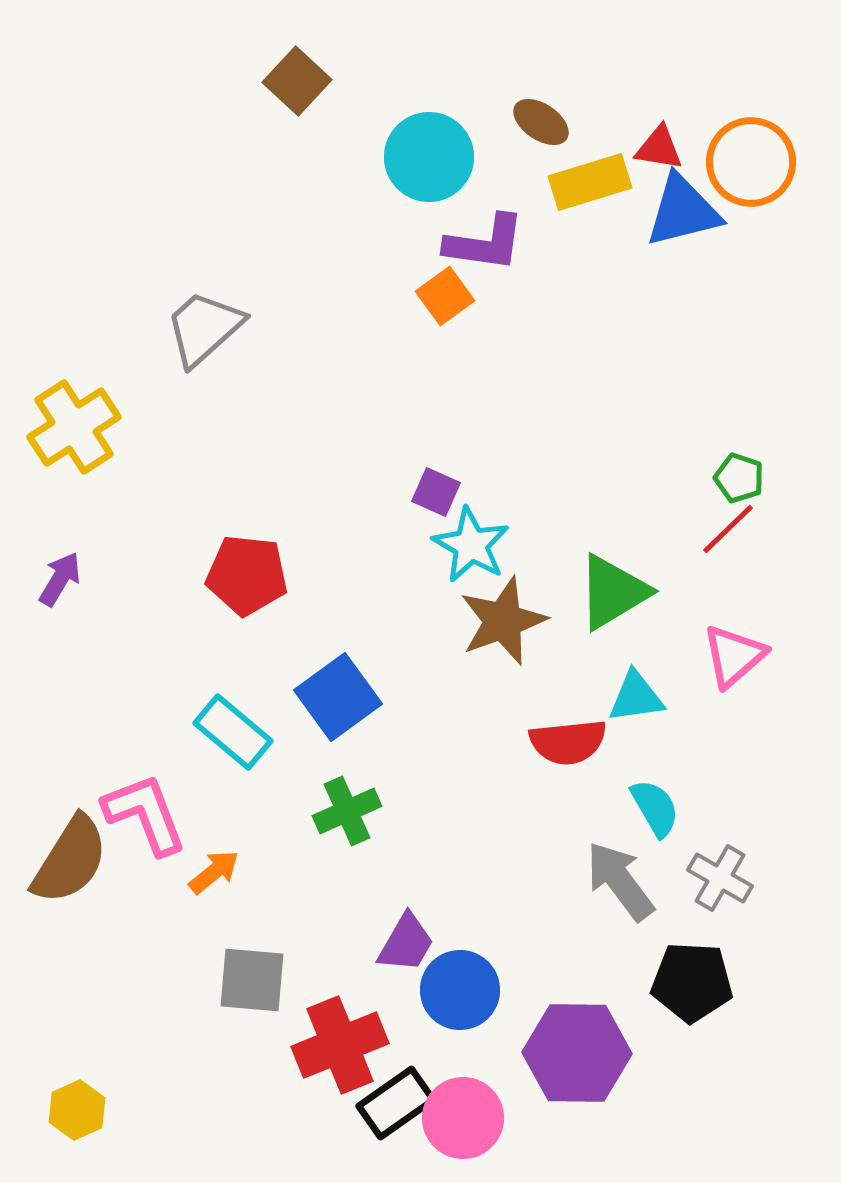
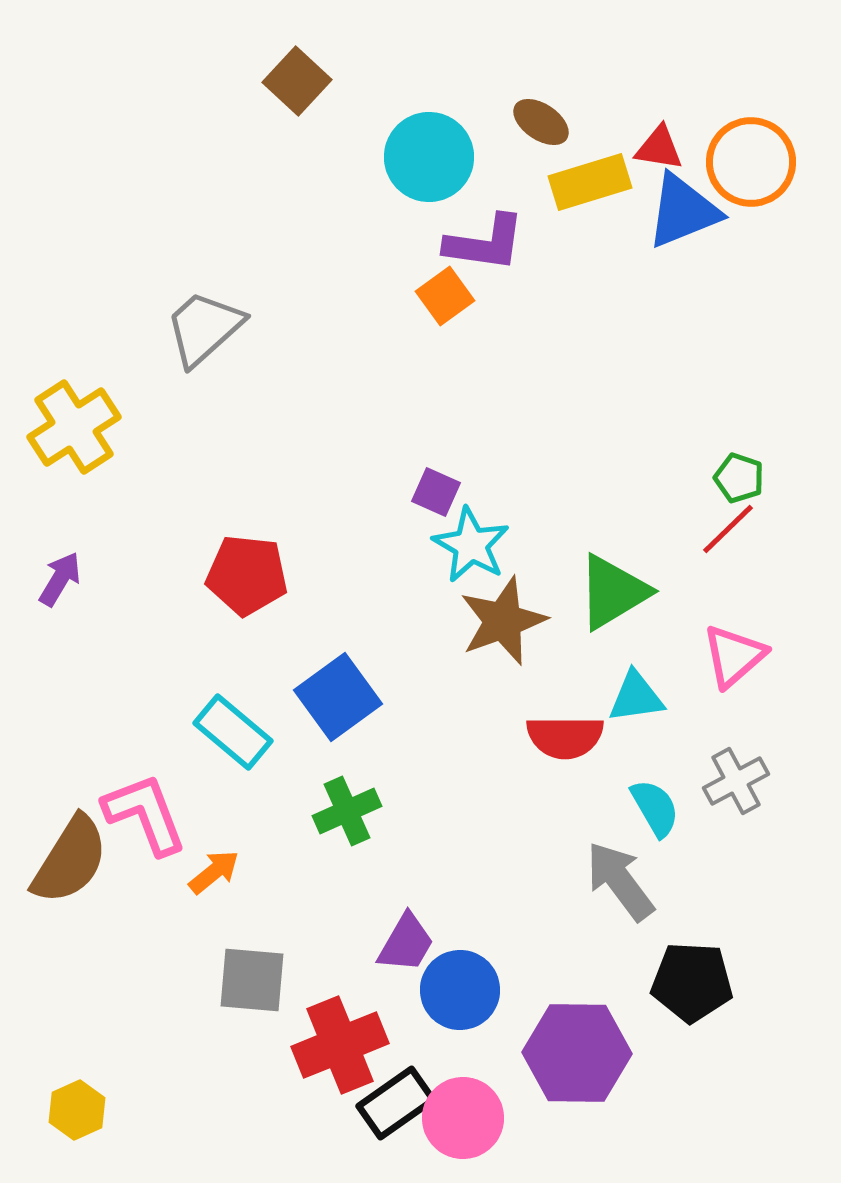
blue triangle: rotated 8 degrees counterclockwise
red semicircle: moved 3 px left, 5 px up; rotated 6 degrees clockwise
gray cross: moved 16 px right, 97 px up; rotated 32 degrees clockwise
